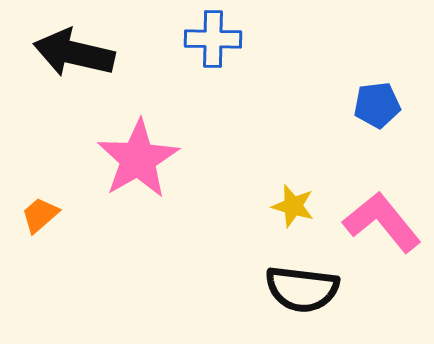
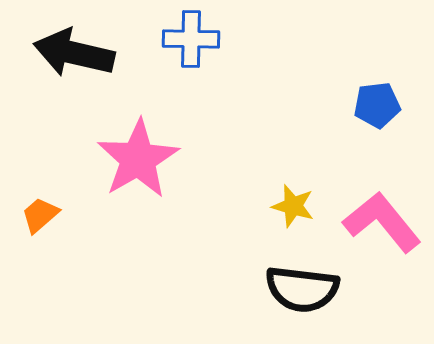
blue cross: moved 22 px left
